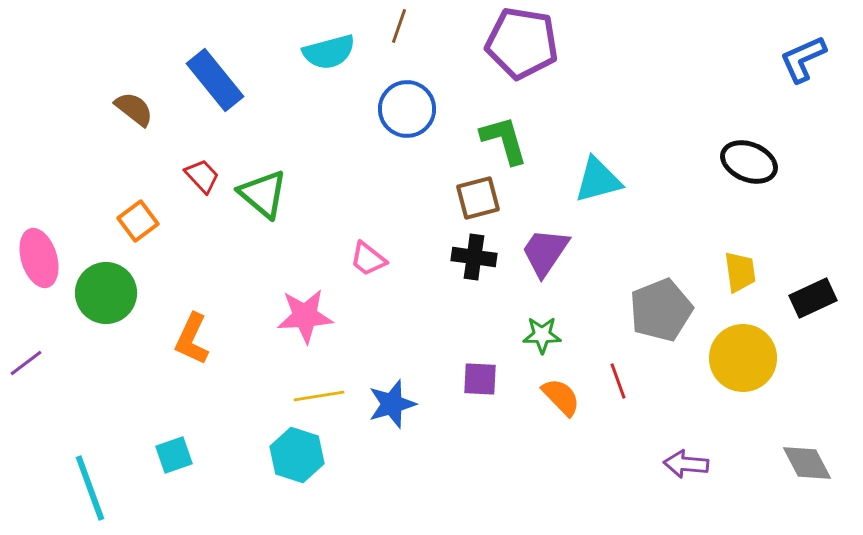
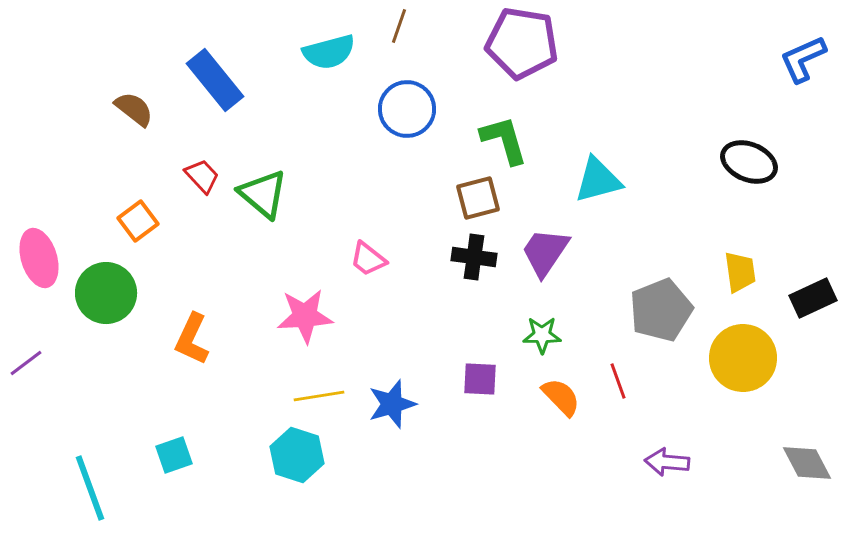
purple arrow: moved 19 px left, 2 px up
